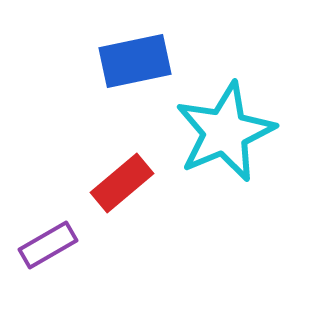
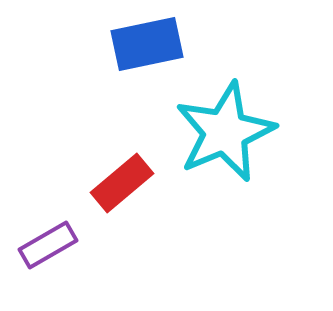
blue rectangle: moved 12 px right, 17 px up
